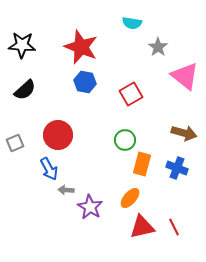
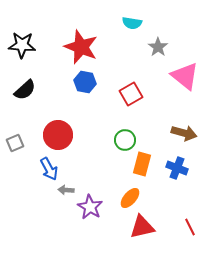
red line: moved 16 px right
